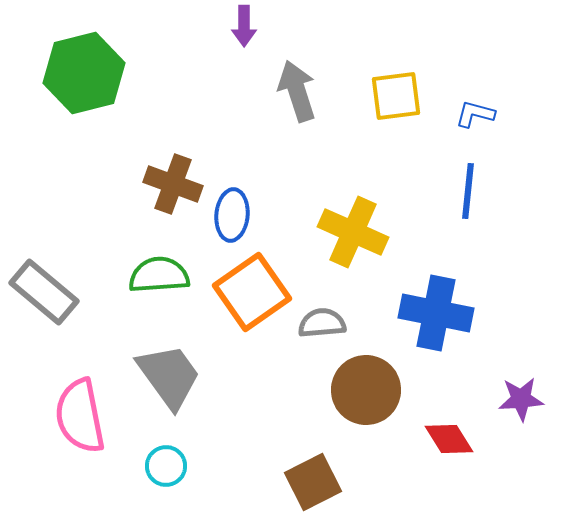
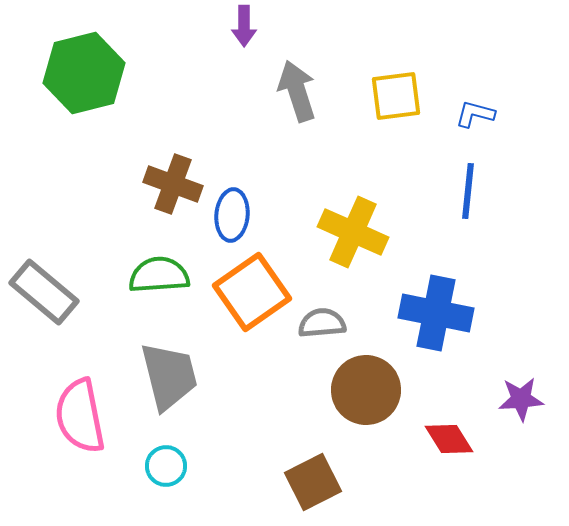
gray trapezoid: rotated 22 degrees clockwise
